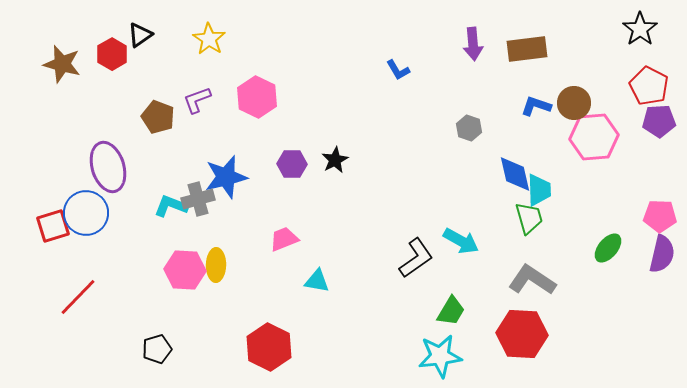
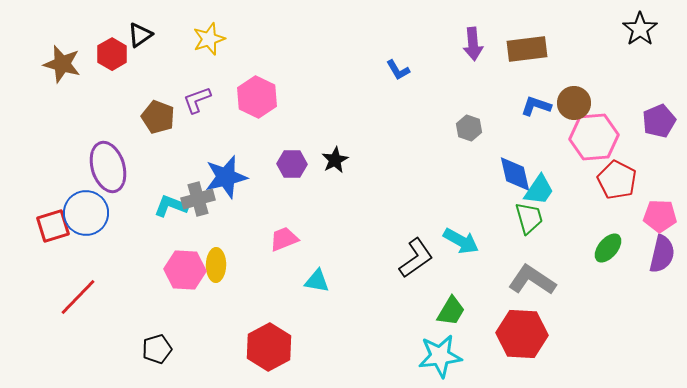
yellow star at (209, 39): rotated 20 degrees clockwise
red pentagon at (649, 86): moved 32 px left, 94 px down
purple pentagon at (659, 121): rotated 20 degrees counterclockwise
cyan trapezoid at (539, 190): rotated 36 degrees clockwise
red hexagon at (269, 347): rotated 6 degrees clockwise
